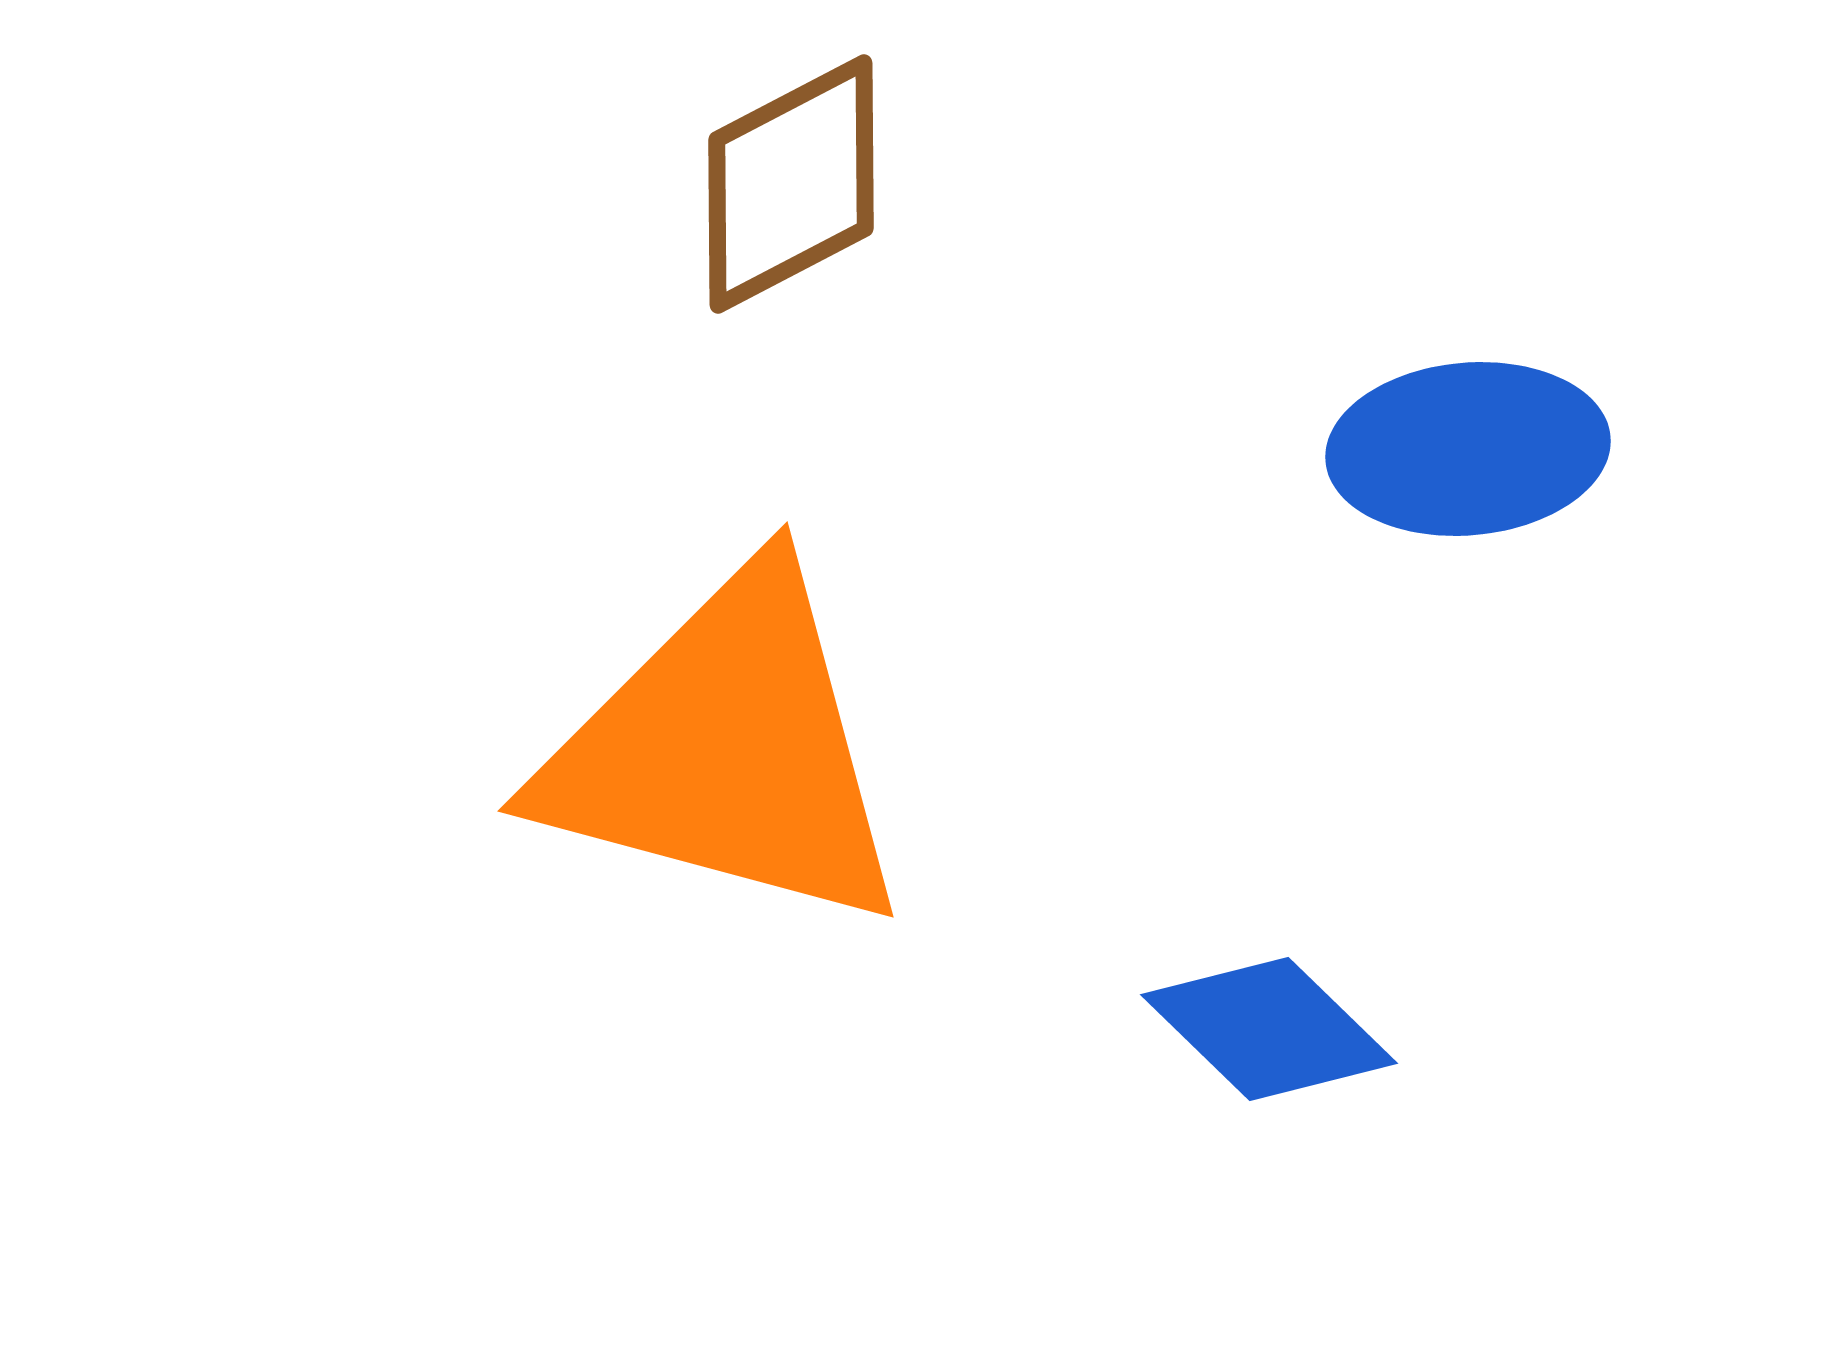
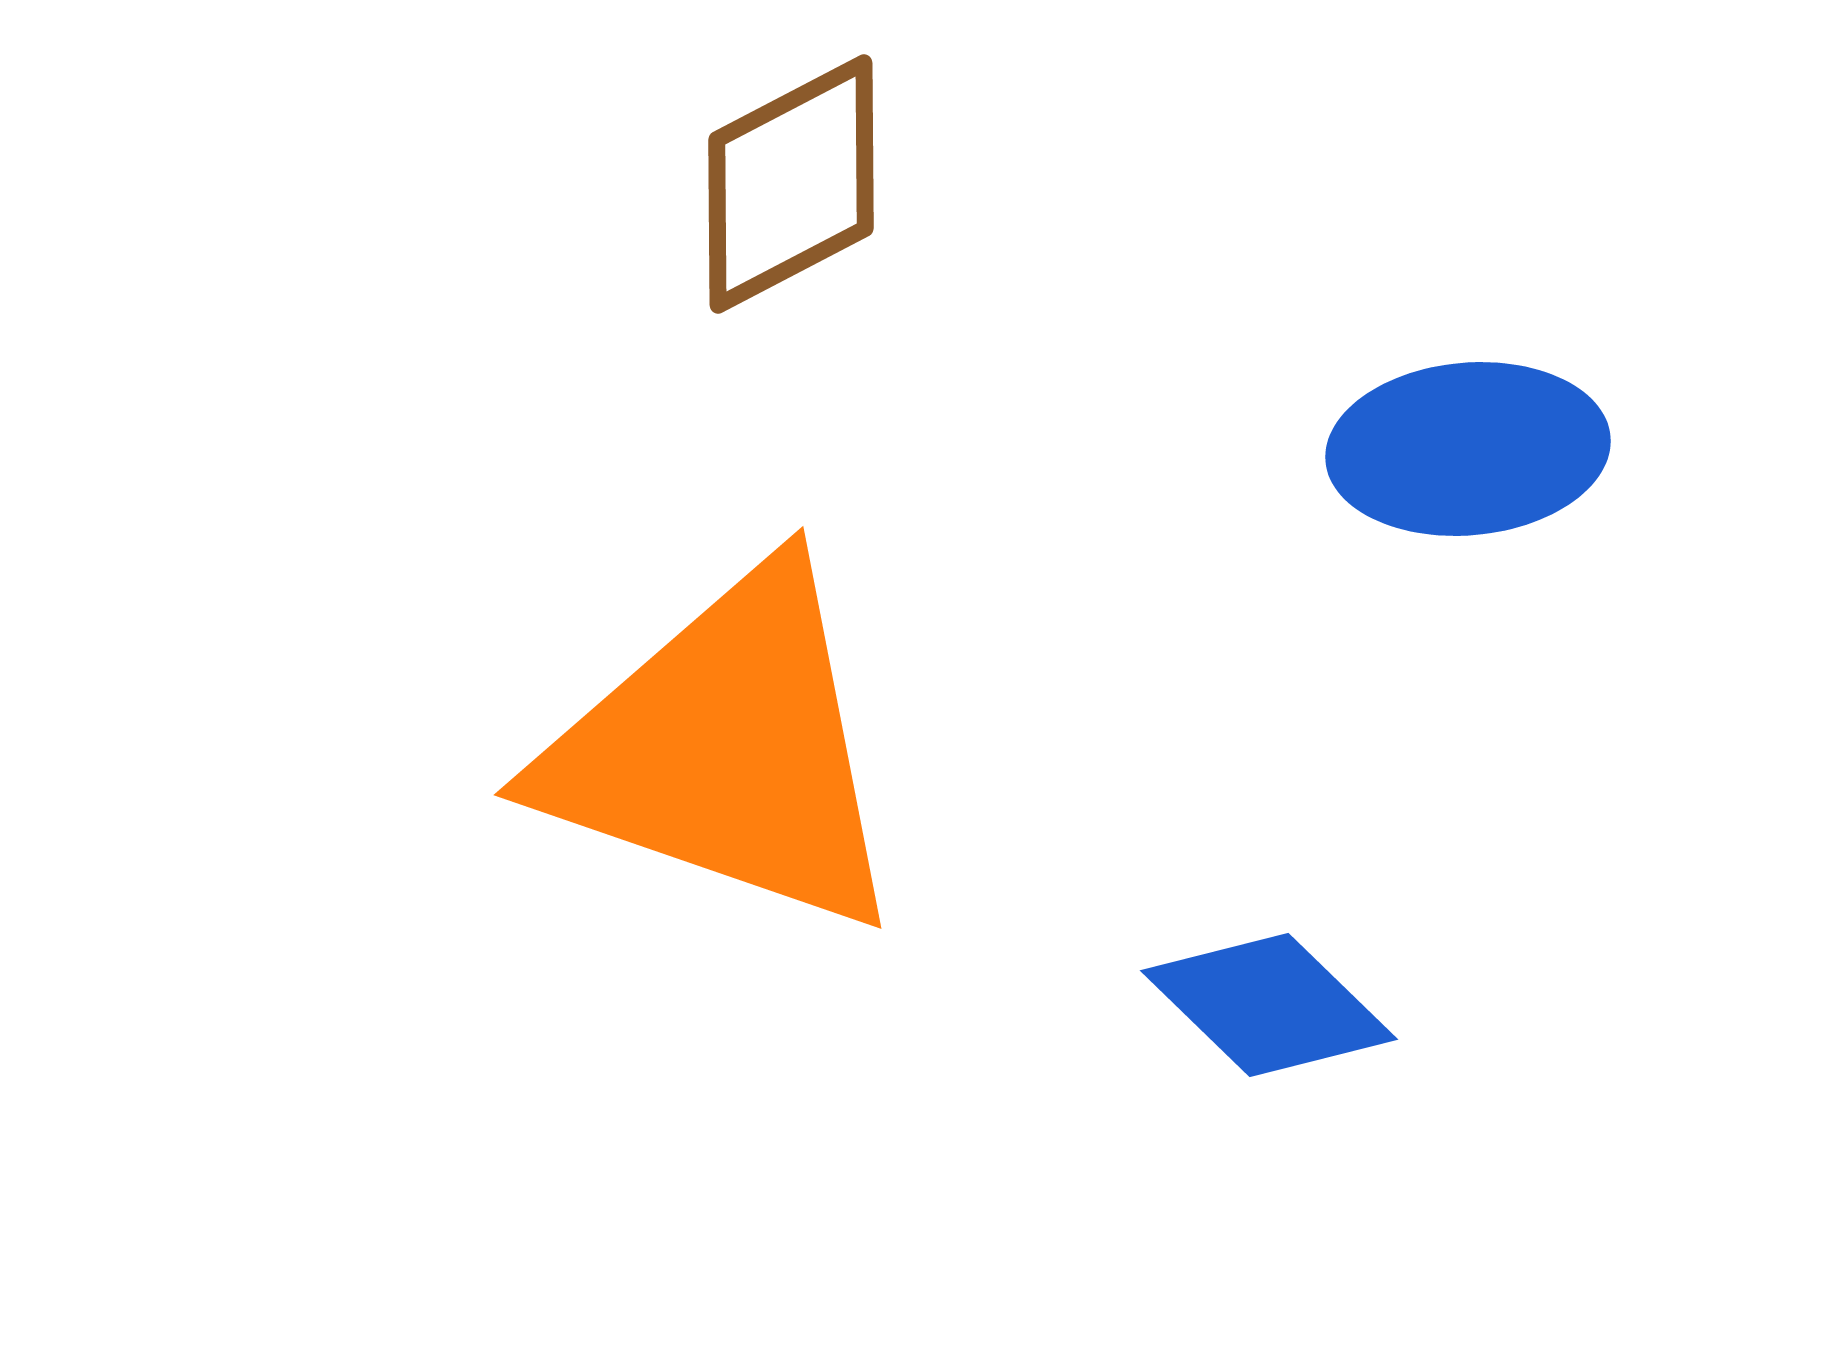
orange triangle: rotated 4 degrees clockwise
blue diamond: moved 24 px up
